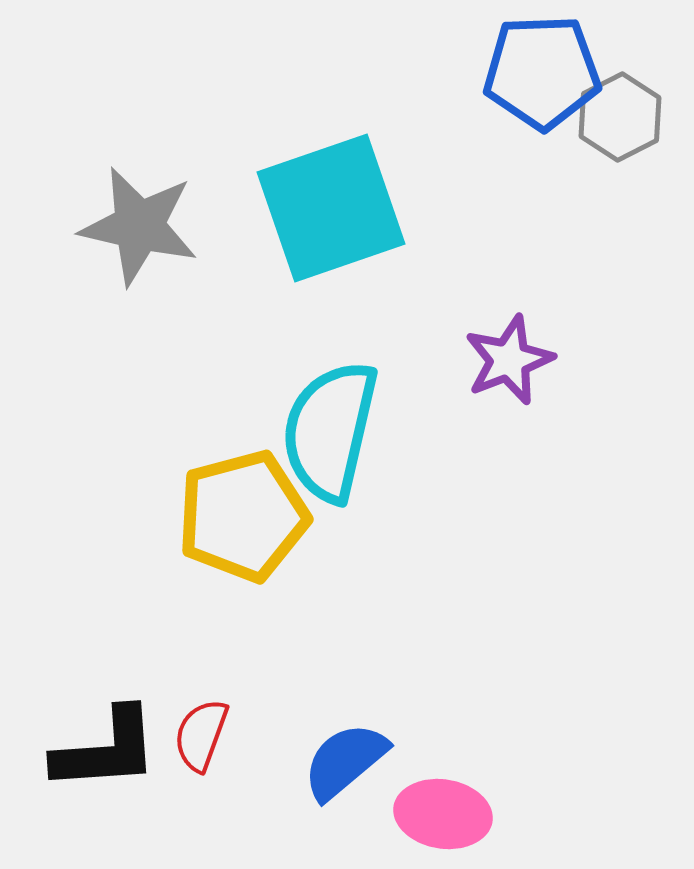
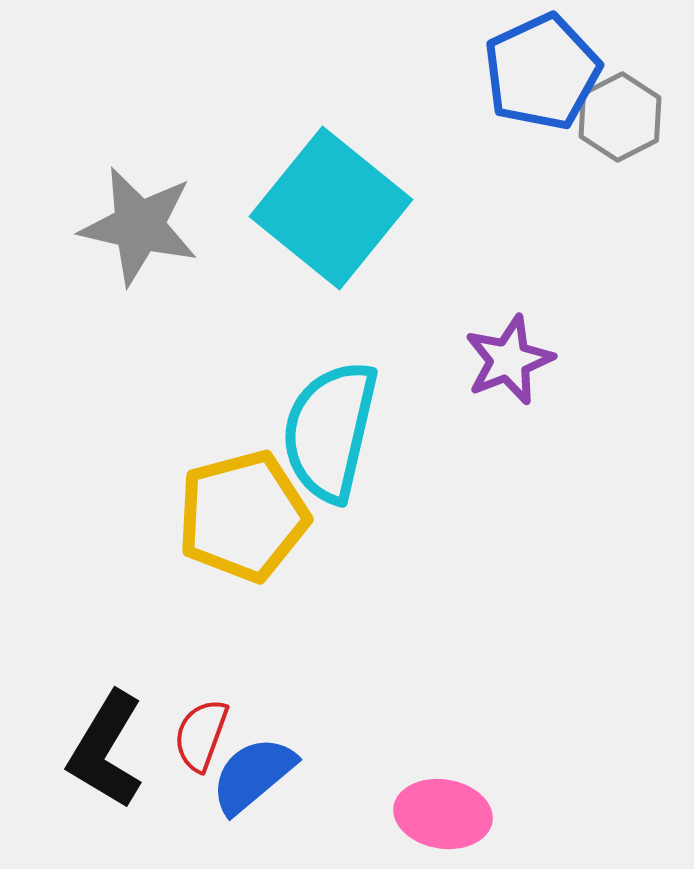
blue pentagon: rotated 23 degrees counterclockwise
cyan square: rotated 32 degrees counterclockwise
black L-shape: rotated 125 degrees clockwise
blue semicircle: moved 92 px left, 14 px down
